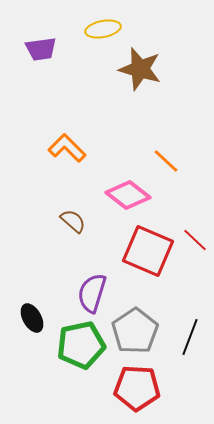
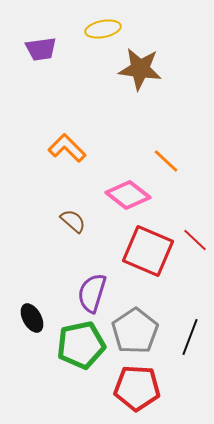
brown star: rotated 9 degrees counterclockwise
